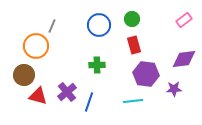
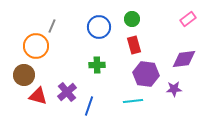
pink rectangle: moved 4 px right, 1 px up
blue circle: moved 2 px down
blue line: moved 4 px down
